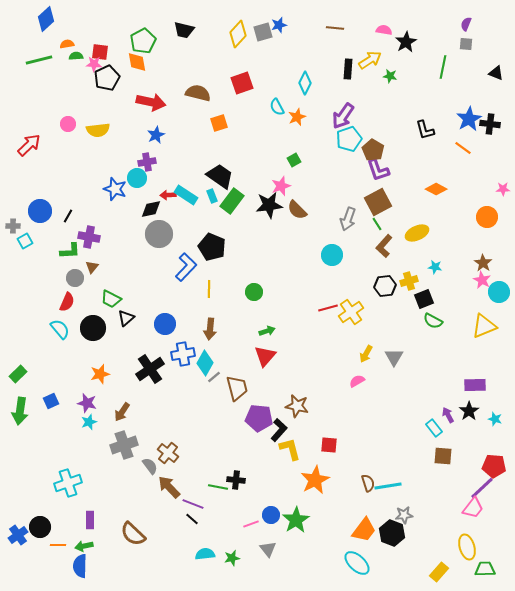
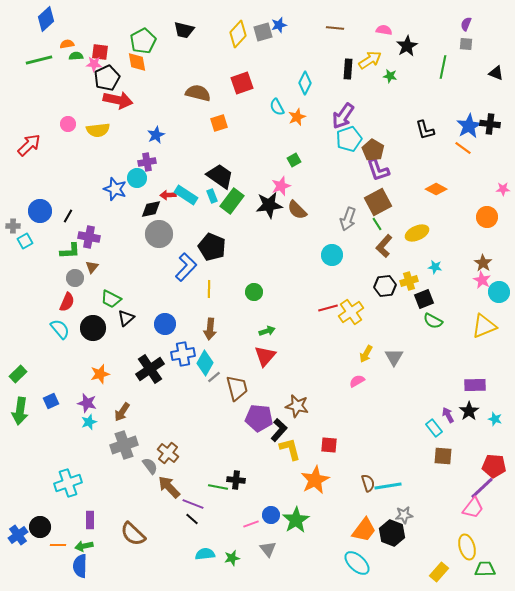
black star at (406, 42): moved 1 px right, 4 px down
red arrow at (151, 102): moved 33 px left, 2 px up
blue star at (469, 119): moved 7 px down
